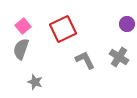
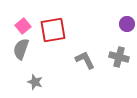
red square: moved 10 px left, 1 px down; rotated 16 degrees clockwise
gray cross: rotated 18 degrees counterclockwise
